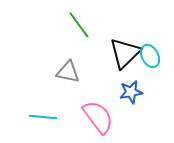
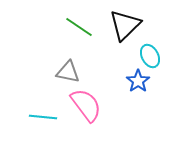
green line: moved 2 px down; rotated 20 degrees counterclockwise
black triangle: moved 28 px up
blue star: moved 7 px right, 11 px up; rotated 25 degrees counterclockwise
pink semicircle: moved 12 px left, 12 px up
